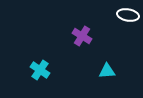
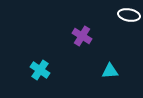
white ellipse: moved 1 px right
cyan triangle: moved 3 px right
